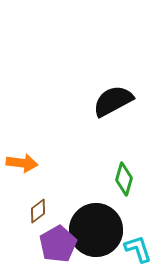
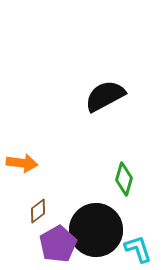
black semicircle: moved 8 px left, 5 px up
